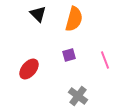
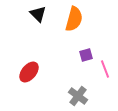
purple square: moved 17 px right
pink line: moved 9 px down
red ellipse: moved 3 px down
